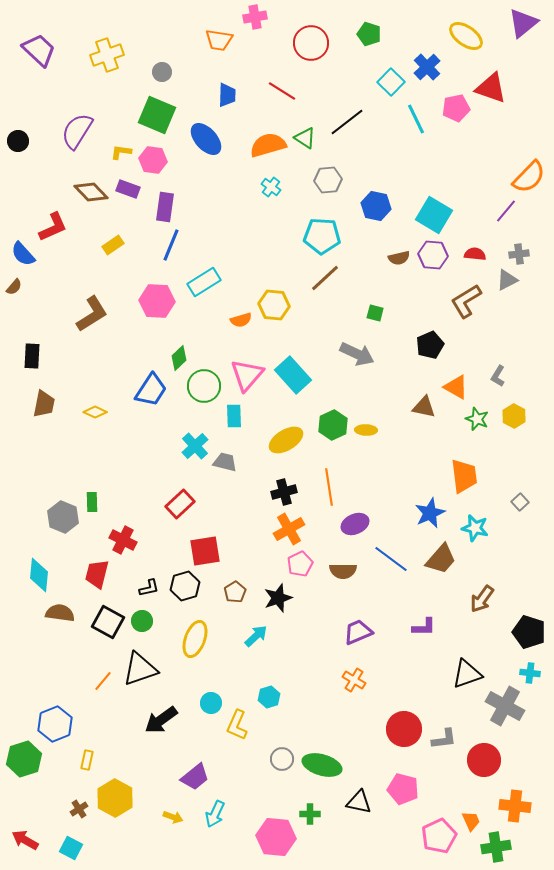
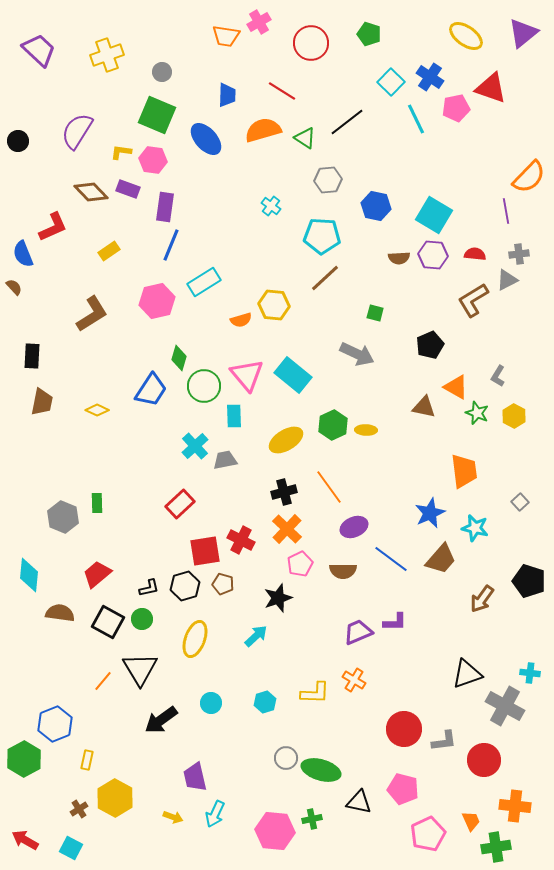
pink cross at (255, 17): moved 4 px right, 5 px down; rotated 20 degrees counterclockwise
purple triangle at (523, 23): moved 10 px down
orange trapezoid at (219, 40): moved 7 px right, 4 px up
blue cross at (427, 67): moved 3 px right, 10 px down; rotated 12 degrees counterclockwise
orange semicircle at (268, 145): moved 5 px left, 15 px up
cyan cross at (271, 187): moved 19 px down
purple line at (506, 211): rotated 50 degrees counterclockwise
yellow rectangle at (113, 245): moved 4 px left, 6 px down
blue semicircle at (23, 254): rotated 20 degrees clockwise
brown semicircle at (399, 258): rotated 10 degrees clockwise
brown semicircle at (14, 287): rotated 84 degrees counterclockwise
pink hexagon at (157, 301): rotated 16 degrees counterclockwise
brown L-shape at (466, 301): moved 7 px right, 1 px up
green diamond at (179, 358): rotated 30 degrees counterclockwise
pink triangle at (247, 375): rotated 21 degrees counterclockwise
cyan rectangle at (293, 375): rotated 9 degrees counterclockwise
brown trapezoid at (44, 404): moved 2 px left, 2 px up
yellow diamond at (95, 412): moved 2 px right, 2 px up
green star at (477, 419): moved 6 px up
gray trapezoid at (225, 462): moved 2 px up; rotated 25 degrees counterclockwise
orange trapezoid at (464, 476): moved 5 px up
orange line at (329, 487): rotated 27 degrees counterclockwise
green rectangle at (92, 502): moved 5 px right, 1 px down
purple ellipse at (355, 524): moved 1 px left, 3 px down
orange cross at (289, 529): moved 2 px left; rotated 16 degrees counterclockwise
red cross at (123, 540): moved 118 px right
red trapezoid at (97, 574): rotated 36 degrees clockwise
cyan diamond at (39, 575): moved 10 px left
brown pentagon at (235, 592): moved 12 px left, 8 px up; rotated 25 degrees counterclockwise
green circle at (142, 621): moved 2 px up
purple L-shape at (424, 627): moved 29 px left, 5 px up
black pentagon at (529, 632): moved 51 px up
black triangle at (140, 669): rotated 42 degrees counterclockwise
cyan hexagon at (269, 697): moved 4 px left, 5 px down
yellow L-shape at (237, 725): moved 78 px right, 32 px up; rotated 112 degrees counterclockwise
gray L-shape at (444, 739): moved 2 px down
green hexagon at (24, 759): rotated 12 degrees counterclockwise
gray circle at (282, 759): moved 4 px right, 1 px up
green ellipse at (322, 765): moved 1 px left, 5 px down
purple trapezoid at (195, 777): rotated 116 degrees clockwise
green cross at (310, 814): moved 2 px right, 5 px down; rotated 12 degrees counterclockwise
pink pentagon at (439, 836): moved 11 px left, 2 px up
pink hexagon at (276, 837): moved 1 px left, 6 px up
